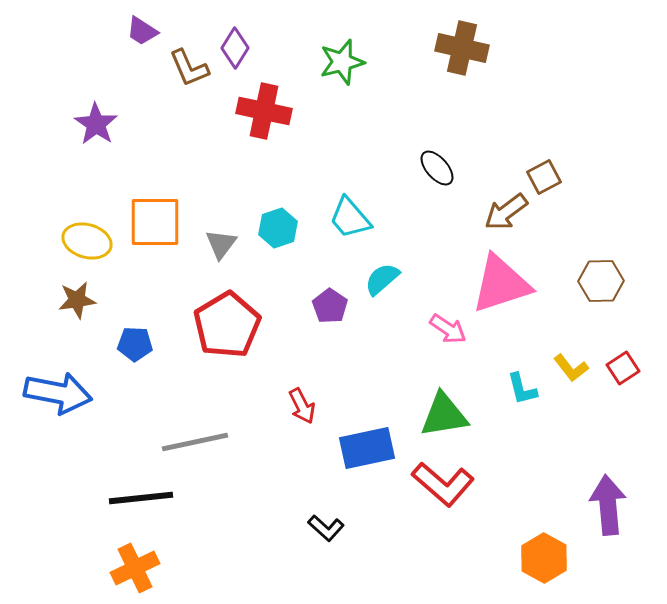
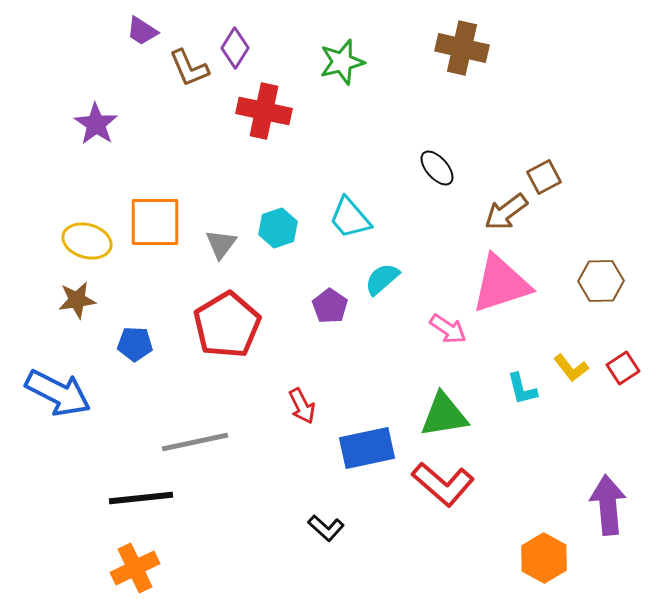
blue arrow: rotated 16 degrees clockwise
